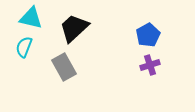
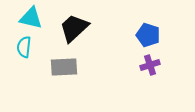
blue pentagon: rotated 25 degrees counterclockwise
cyan semicircle: rotated 15 degrees counterclockwise
gray rectangle: rotated 64 degrees counterclockwise
